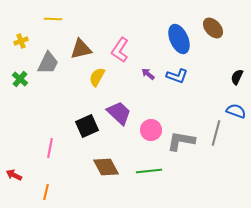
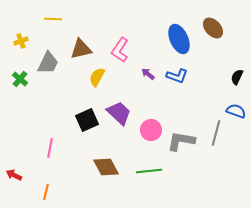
black square: moved 6 px up
